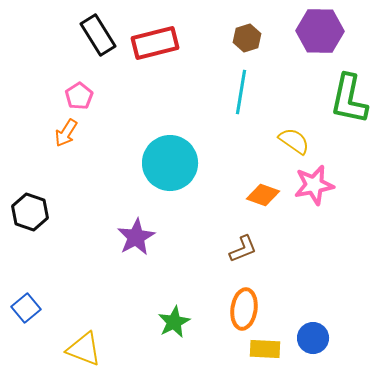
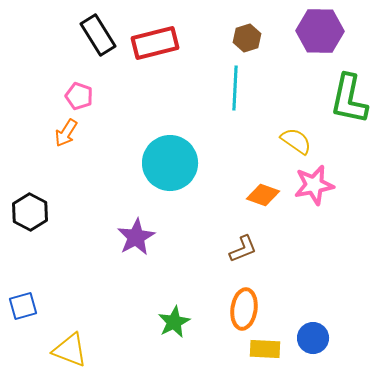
cyan line: moved 6 px left, 4 px up; rotated 6 degrees counterclockwise
pink pentagon: rotated 20 degrees counterclockwise
yellow semicircle: moved 2 px right
black hexagon: rotated 9 degrees clockwise
blue square: moved 3 px left, 2 px up; rotated 24 degrees clockwise
yellow triangle: moved 14 px left, 1 px down
